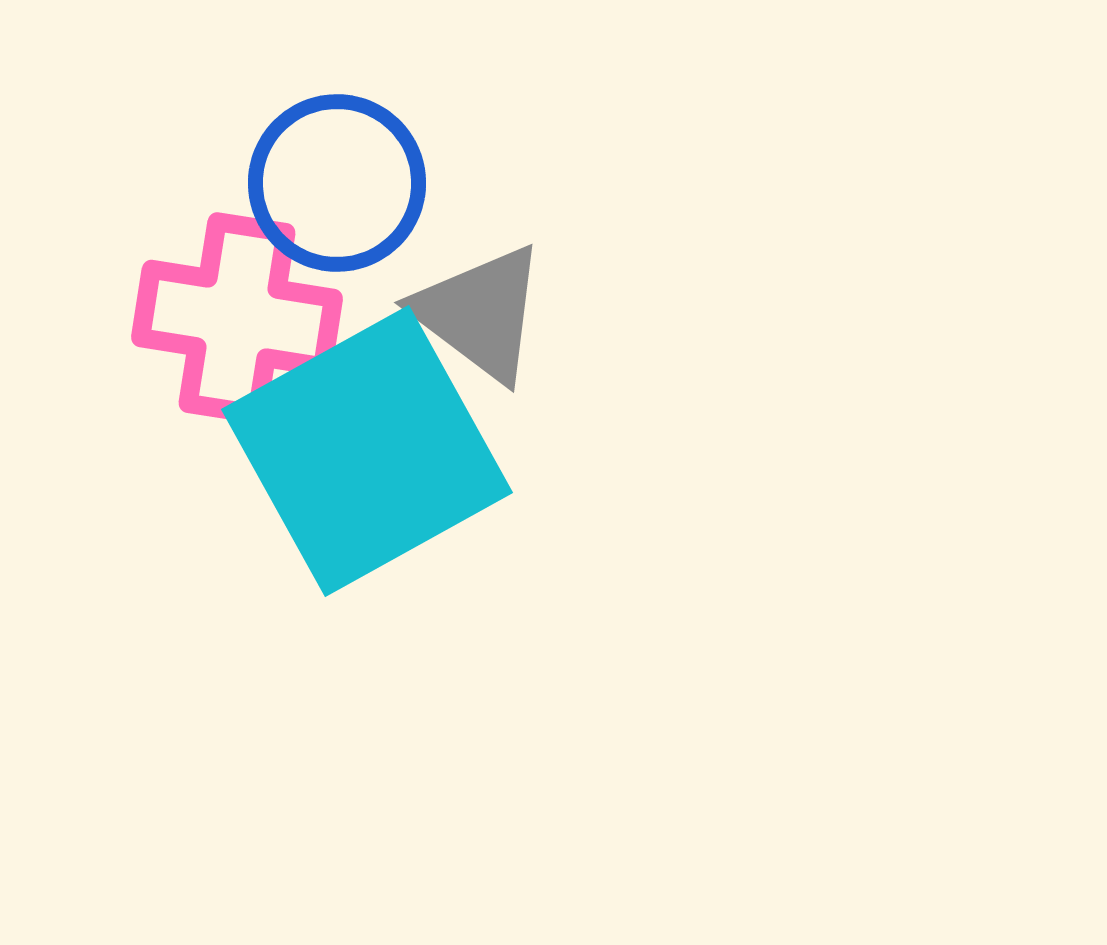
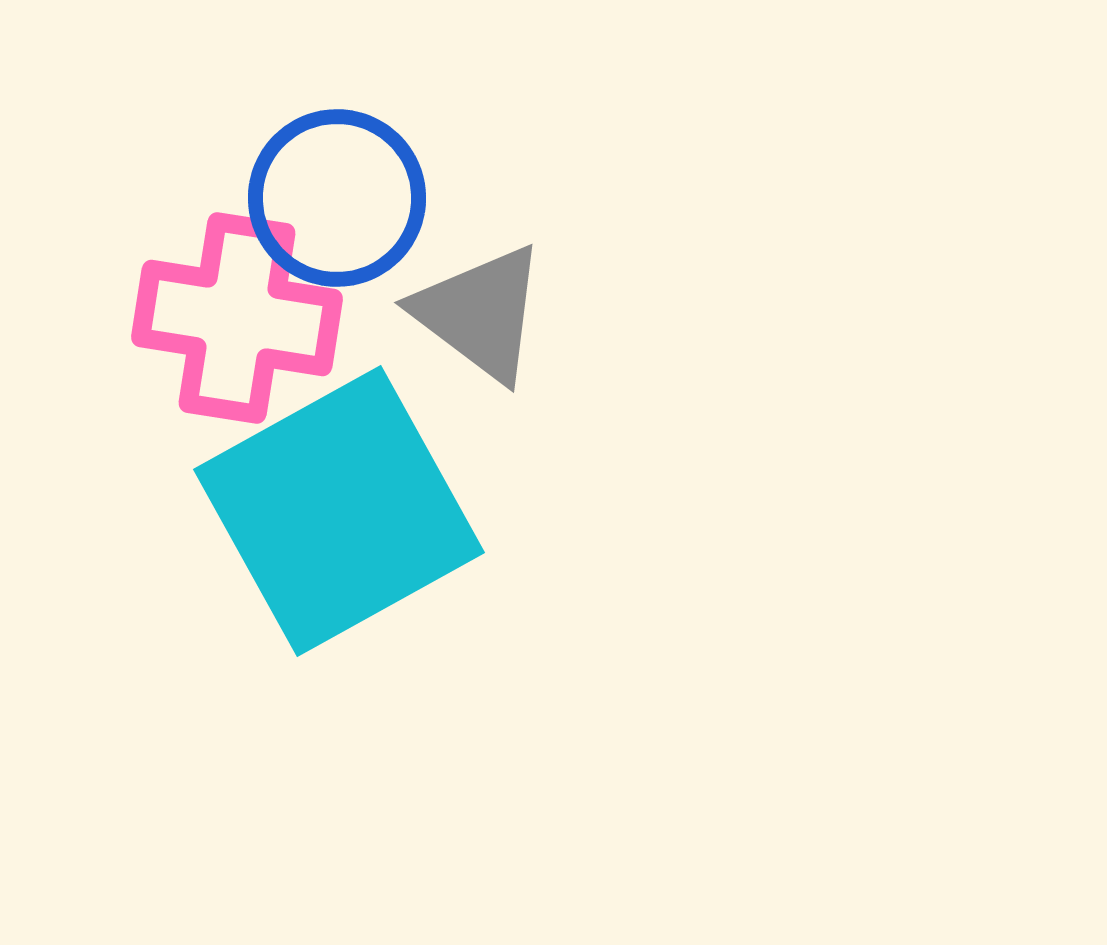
blue circle: moved 15 px down
cyan square: moved 28 px left, 60 px down
